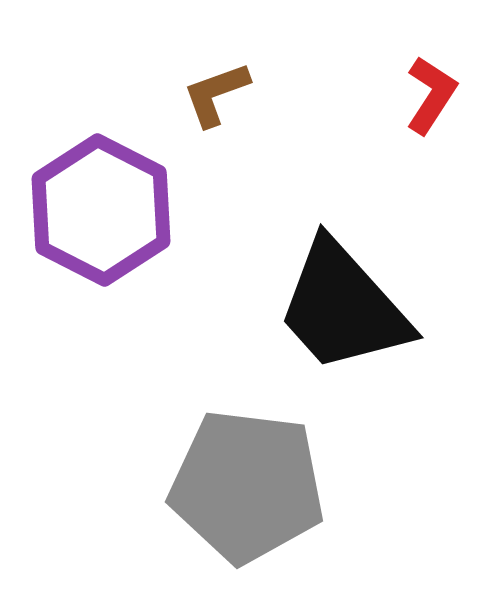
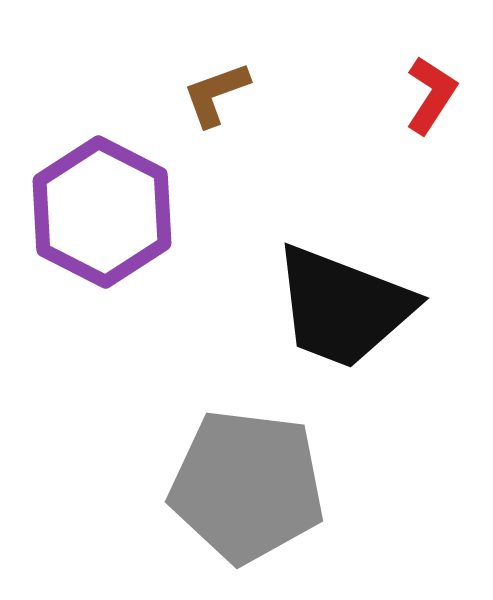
purple hexagon: moved 1 px right, 2 px down
black trapezoid: rotated 27 degrees counterclockwise
